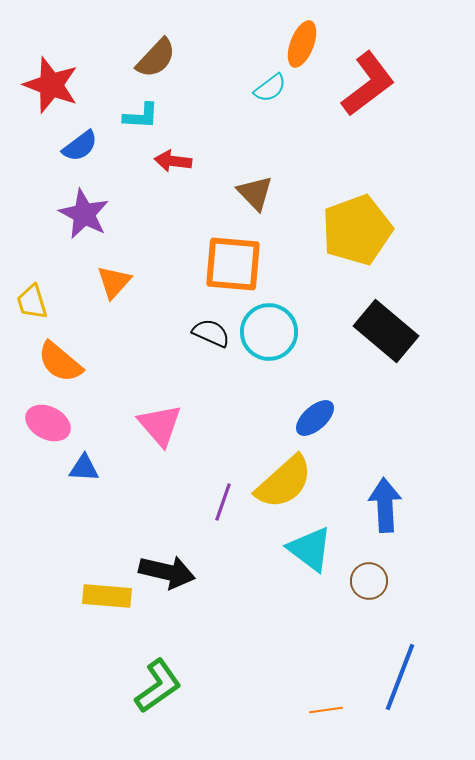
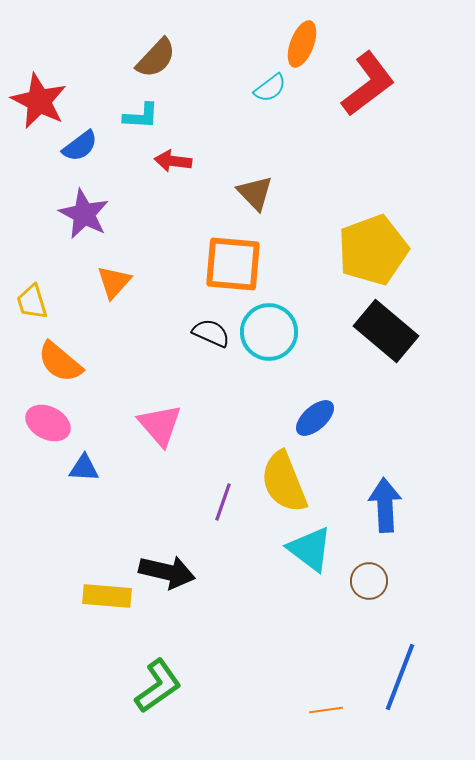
red star: moved 12 px left, 16 px down; rotated 6 degrees clockwise
yellow pentagon: moved 16 px right, 20 px down
yellow semicircle: rotated 110 degrees clockwise
